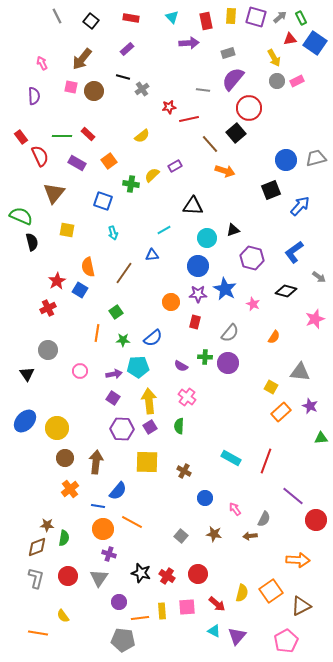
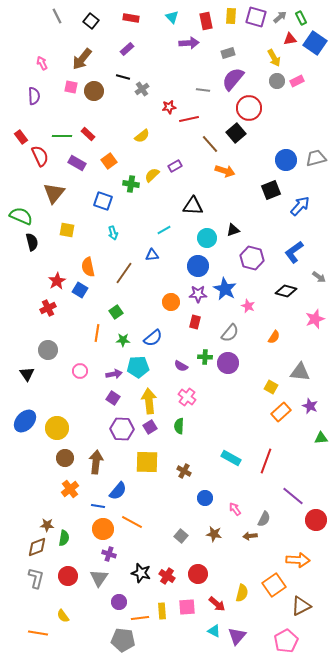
pink star at (253, 304): moved 5 px left, 2 px down
orange square at (271, 591): moved 3 px right, 6 px up
